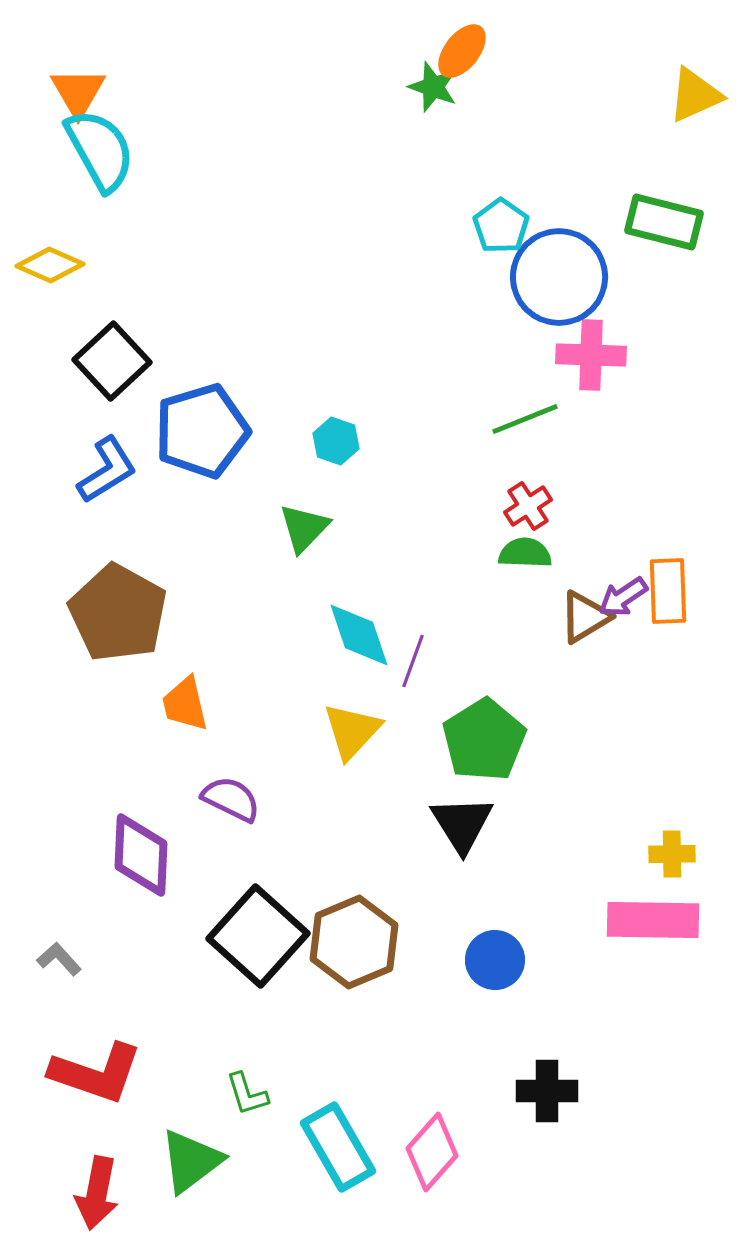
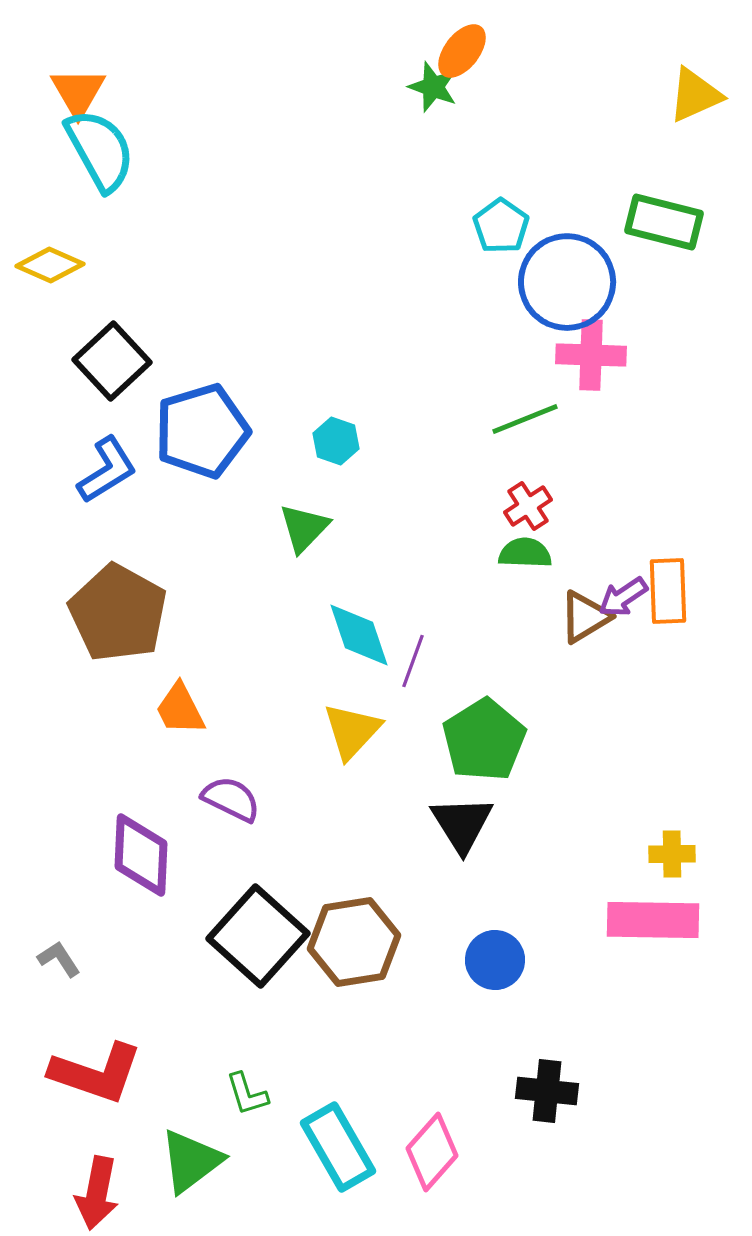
blue circle at (559, 277): moved 8 px right, 5 px down
orange trapezoid at (185, 704): moved 5 px left, 5 px down; rotated 14 degrees counterclockwise
brown hexagon at (354, 942): rotated 14 degrees clockwise
gray L-shape at (59, 959): rotated 9 degrees clockwise
black cross at (547, 1091): rotated 6 degrees clockwise
